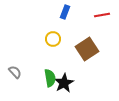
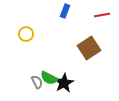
blue rectangle: moved 1 px up
yellow circle: moved 27 px left, 5 px up
brown square: moved 2 px right, 1 px up
gray semicircle: moved 22 px right, 10 px down; rotated 16 degrees clockwise
green semicircle: moved 1 px left; rotated 126 degrees clockwise
